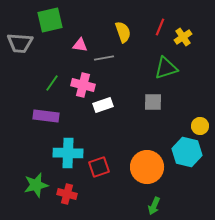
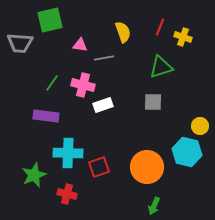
yellow cross: rotated 36 degrees counterclockwise
green triangle: moved 5 px left, 1 px up
green star: moved 2 px left, 10 px up; rotated 10 degrees counterclockwise
